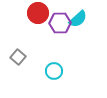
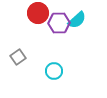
cyan semicircle: moved 1 px left, 1 px down
purple hexagon: moved 1 px left
gray square: rotated 14 degrees clockwise
